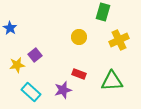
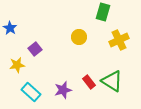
purple square: moved 6 px up
red rectangle: moved 10 px right, 8 px down; rotated 32 degrees clockwise
green triangle: rotated 35 degrees clockwise
